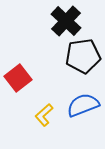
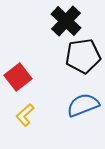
red square: moved 1 px up
yellow L-shape: moved 19 px left
